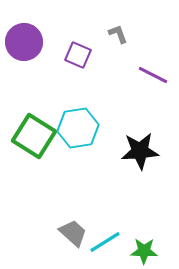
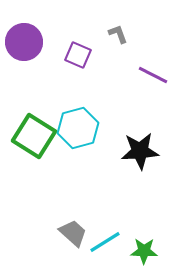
cyan hexagon: rotated 6 degrees counterclockwise
